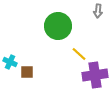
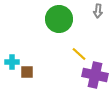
green circle: moved 1 px right, 7 px up
cyan cross: moved 2 px right; rotated 24 degrees counterclockwise
purple cross: rotated 20 degrees clockwise
